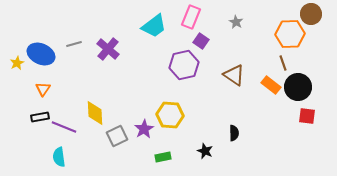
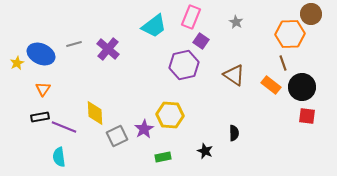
black circle: moved 4 px right
